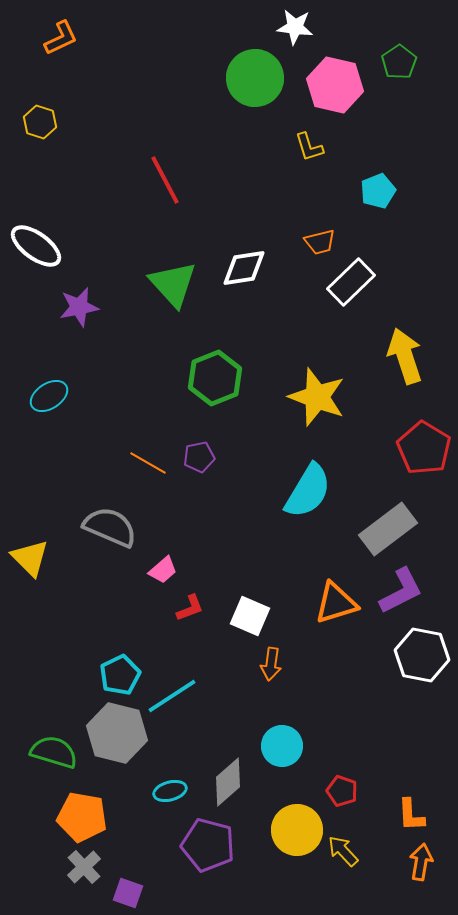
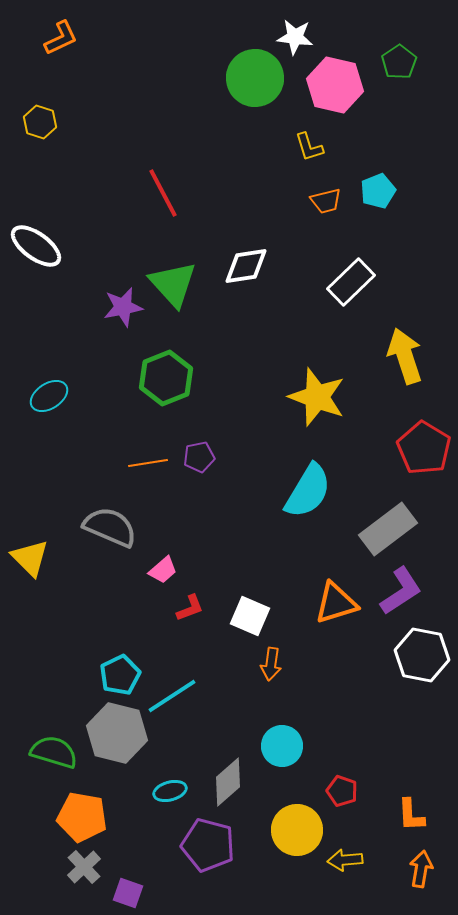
white star at (295, 27): moved 10 px down
red line at (165, 180): moved 2 px left, 13 px down
orange trapezoid at (320, 242): moved 6 px right, 41 px up
white diamond at (244, 268): moved 2 px right, 2 px up
purple star at (79, 307): moved 44 px right
green hexagon at (215, 378): moved 49 px left
orange line at (148, 463): rotated 39 degrees counterclockwise
purple L-shape at (401, 591): rotated 6 degrees counterclockwise
yellow arrow at (343, 851): moved 2 px right, 9 px down; rotated 52 degrees counterclockwise
orange arrow at (421, 862): moved 7 px down
